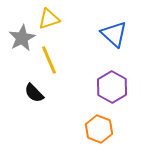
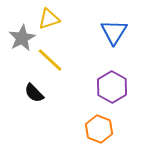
blue triangle: moved 2 px up; rotated 20 degrees clockwise
yellow line: moved 1 px right; rotated 24 degrees counterclockwise
